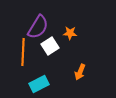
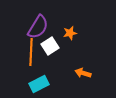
orange star: rotated 16 degrees counterclockwise
orange line: moved 8 px right
orange arrow: moved 3 px right, 1 px down; rotated 84 degrees clockwise
